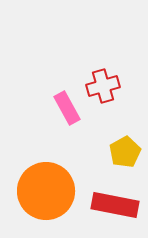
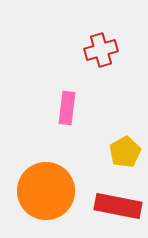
red cross: moved 2 px left, 36 px up
pink rectangle: rotated 36 degrees clockwise
red rectangle: moved 3 px right, 1 px down
